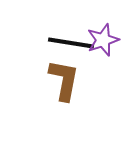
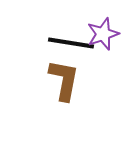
purple star: moved 6 px up
